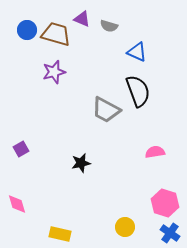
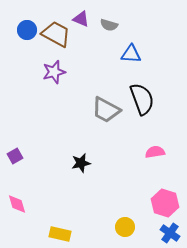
purple triangle: moved 1 px left
gray semicircle: moved 1 px up
brown trapezoid: rotated 12 degrees clockwise
blue triangle: moved 6 px left, 2 px down; rotated 20 degrees counterclockwise
black semicircle: moved 4 px right, 8 px down
purple square: moved 6 px left, 7 px down
